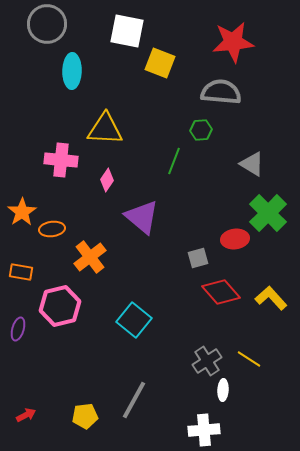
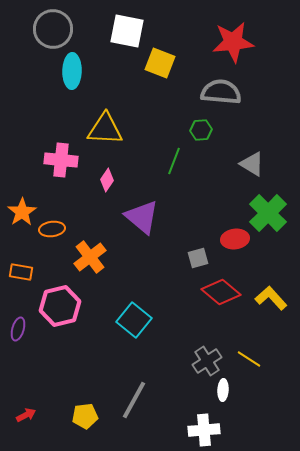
gray circle: moved 6 px right, 5 px down
red diamond: rotated 9 degrees counterclockwise
